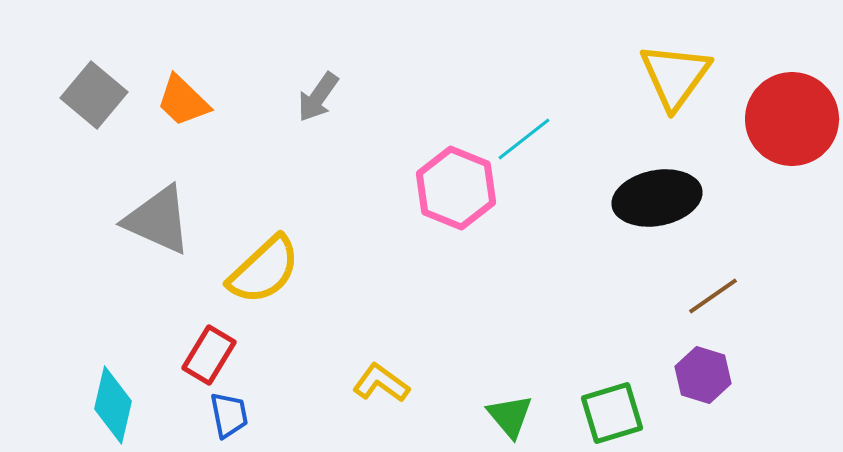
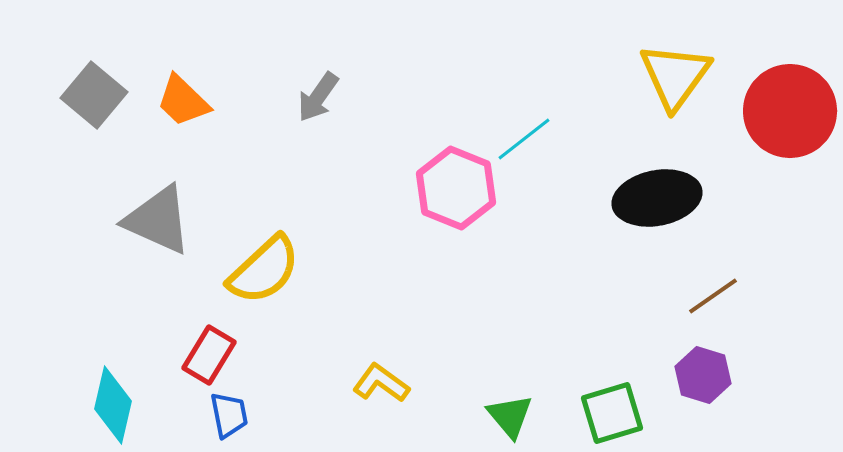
red circle: moved 2 px left, 8 px up
